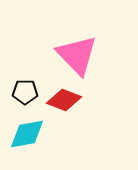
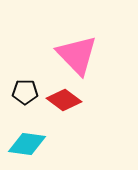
red diamond: rotated 16 degrees clockwise
cyan diamond: moved 10 px down; rotated 18 degrees clockwise
